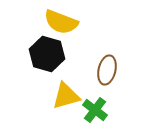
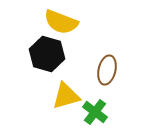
green cross: moved 2 px down
